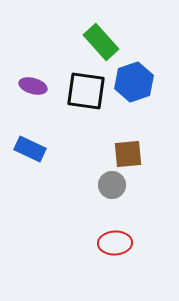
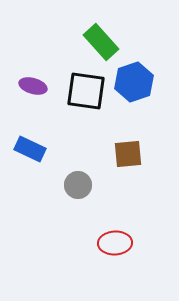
gray circle: moved 34 px left
